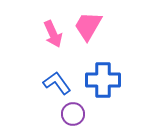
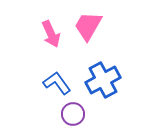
pink arrow: moved 2 px left
blue cross: rotated 28 degrees counterclockwise
